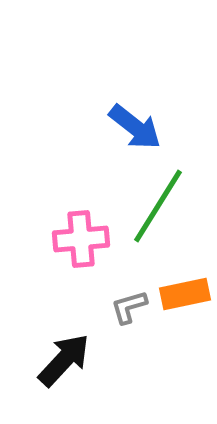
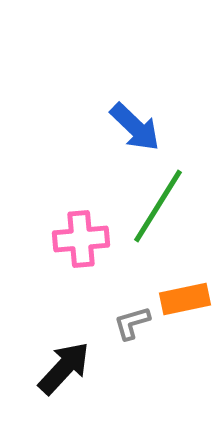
blue arrow: rotated 6 degrees clockwise
orange rectangle: moved 5 px down
gray L-shape: moved 3 px right, 16 px down
black arrow: moved 8 px down
